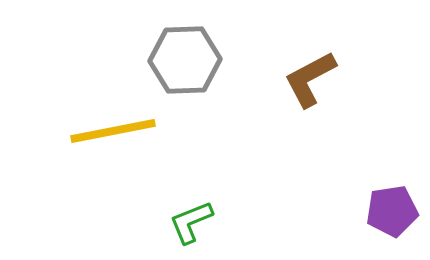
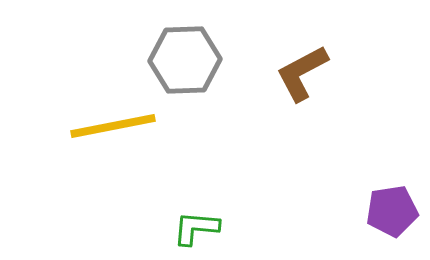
brown L-shape: moved 8 px left, 6 px up
yellow line: moved 5 px up
green L-shape: moved 5 px right, 6 px down; rotated 27 degrees clockwise
